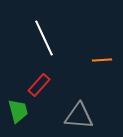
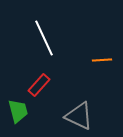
gray triangle: rotated 20 degrees clockwise
